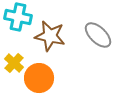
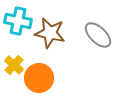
cyan cross: moved 4 px down
brown star: moved 3 px up
yellow cross: moved 2 px down
